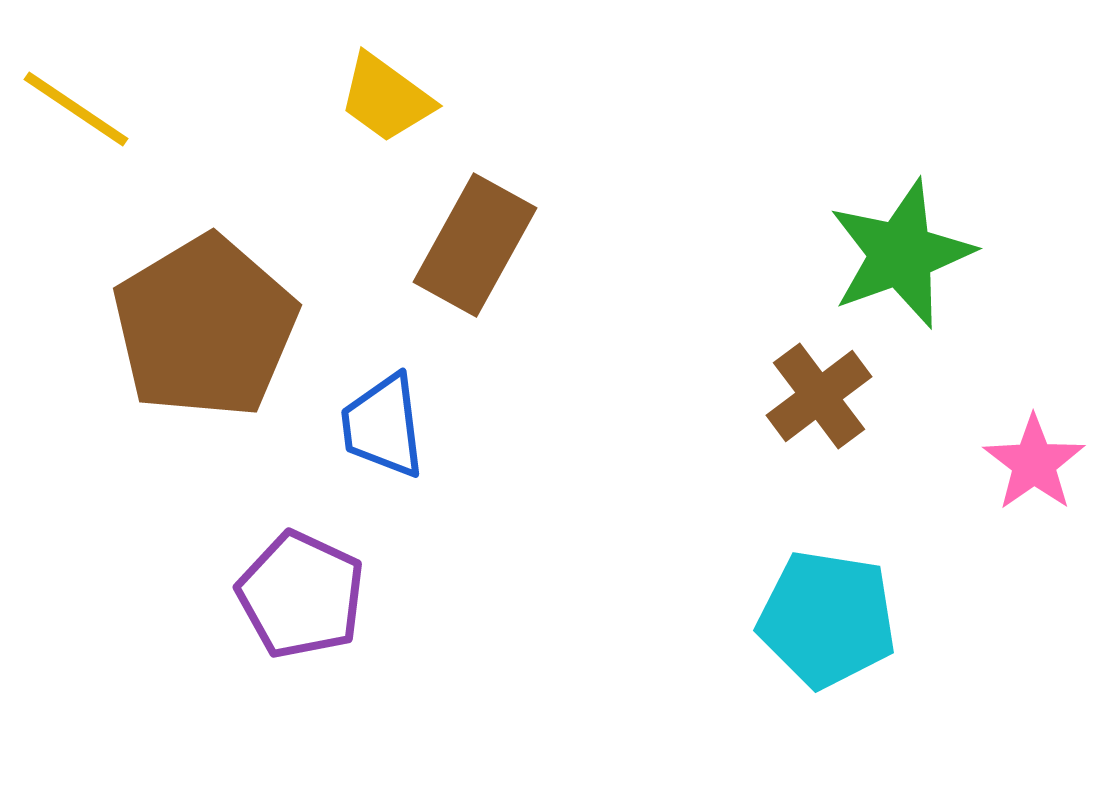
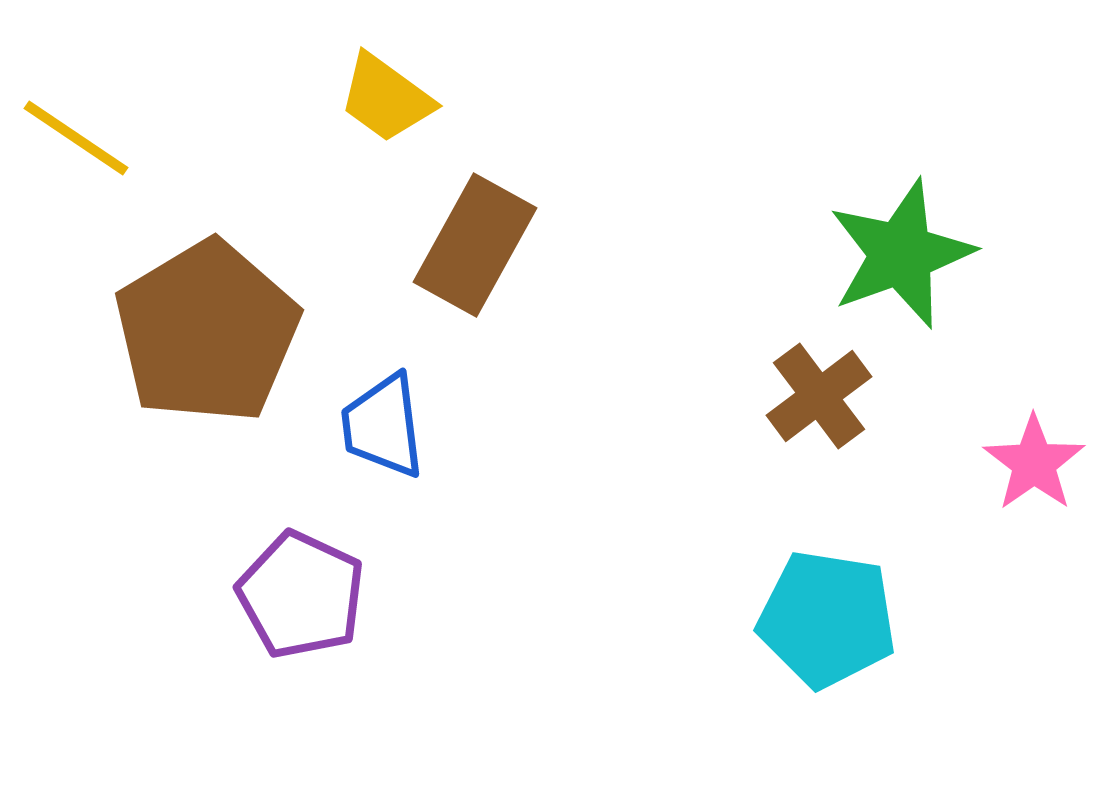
yellow line: moved 29 px down
brown pentagon: moved 2 px right, 5 px down
